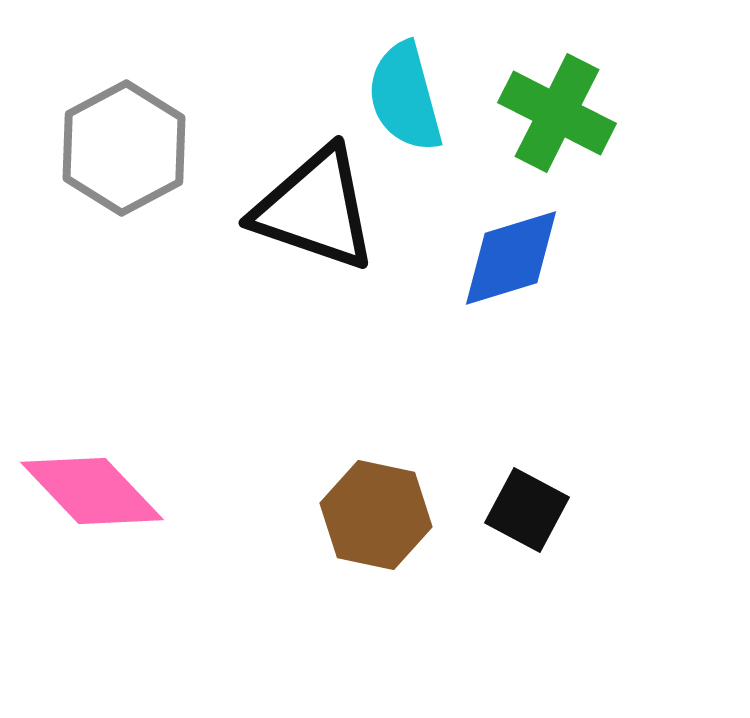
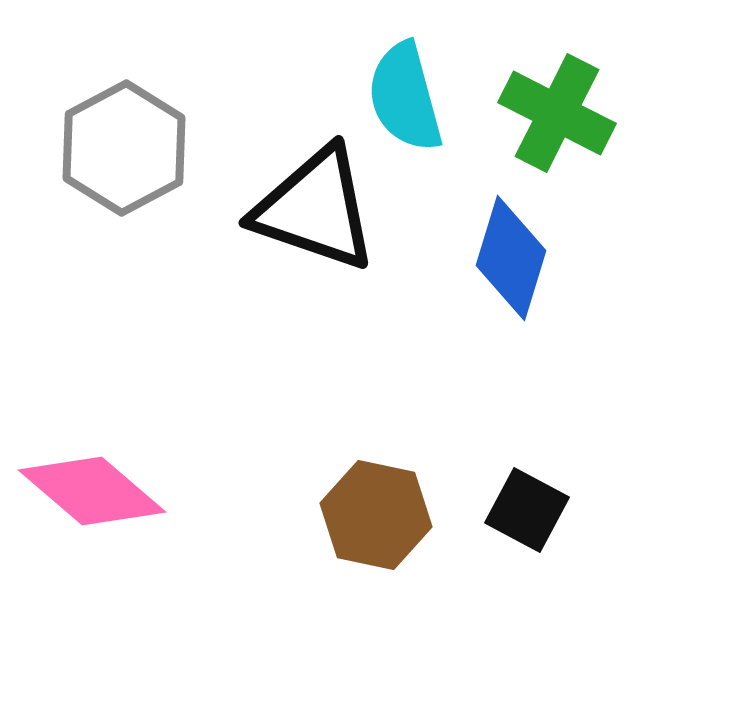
blue diamond: rotated 56 degrees counterclockwise
pink diamond: rotated 6 degrees counterclockwise
